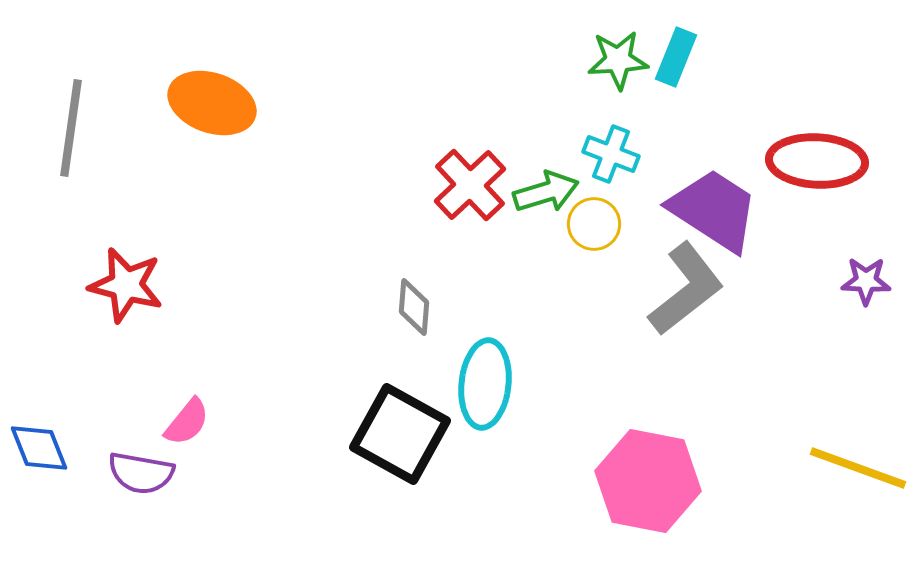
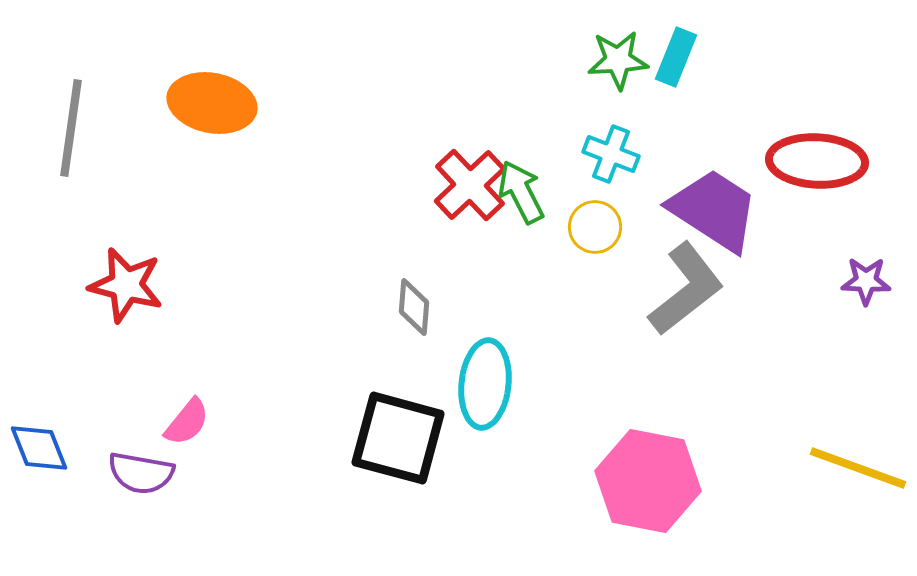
orange ellipse: rotated 8 degrees counterclockwise
green arrow: moved 25 px left; rotated 100 degrees counterclockwise
yellow circle: moved 1 px right, 3 px down
black square: moved 2 px left, 4 px down; rotated 14 degrees counterclockwise
